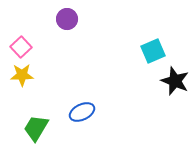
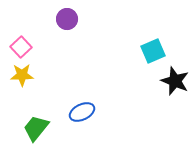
green trapezoid: rotated 8 degrees clockwise
